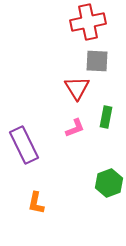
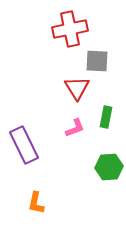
red cross: moved 18 px left, 7 px down
green hexagon: moved 16 px up; rotated 16 degrees clockwise
